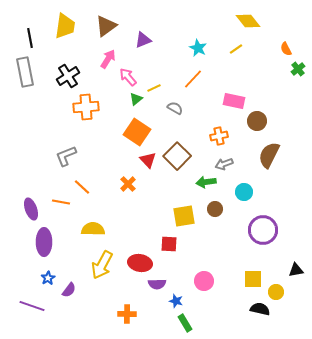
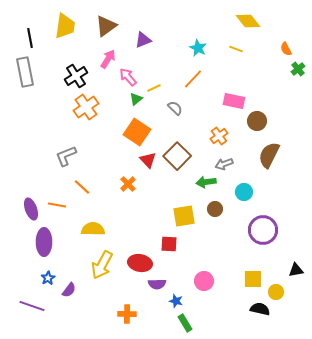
yellow line at (236, 49): rotated 56 degrees clockwise
black cross at (68, 76): moved 8 px right
orange cross at (86, 107): rotated 30 degrees counterclockwise
gray semicircle at (175, 108): rotated 14 degrees clockwise
orange cross at (219, 136): rotated 24 degrees counterclockwise
orange line at (61, 202): moved 4 px left, 3 px down
